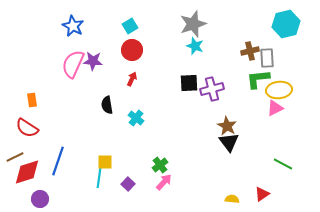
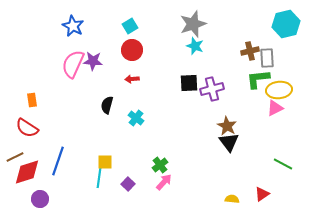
red arrow: rotated 120 degrees counterclockwise
black semicircle: rotated 24 degrees clockwise
